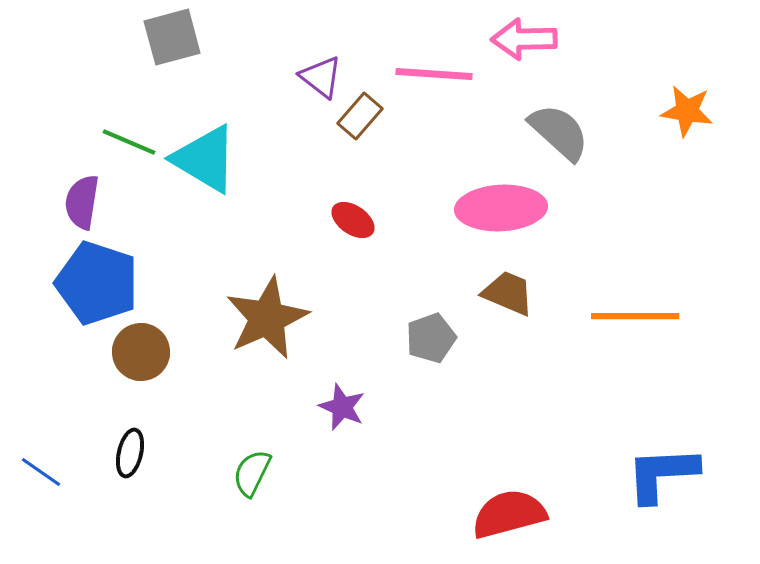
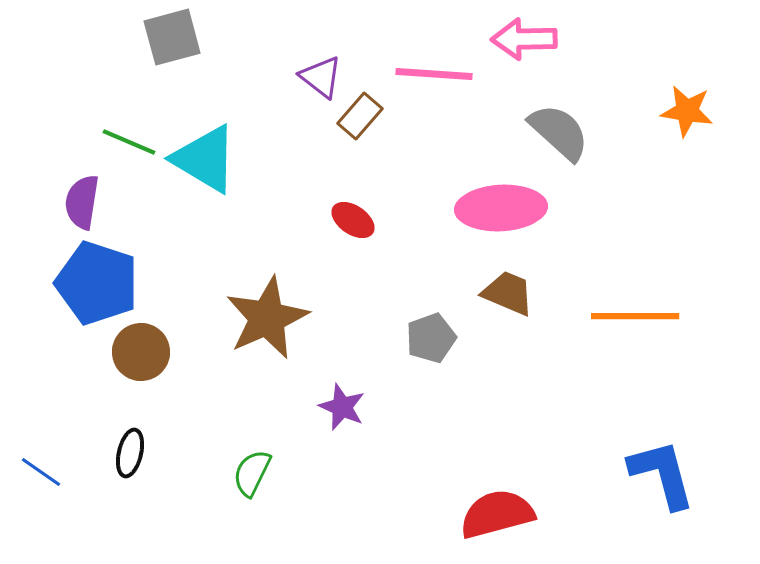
blue L-shape: rotated 78 degrees clockwise
red semicircle: moved 12 px left
